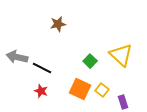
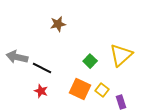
yellow triangle: rotated 35 degrees clockwise
purple rectangle: moved 2 px left
